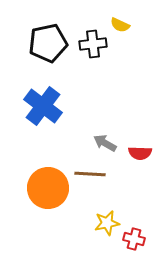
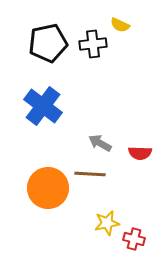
gray arrow: moved 5 px left
